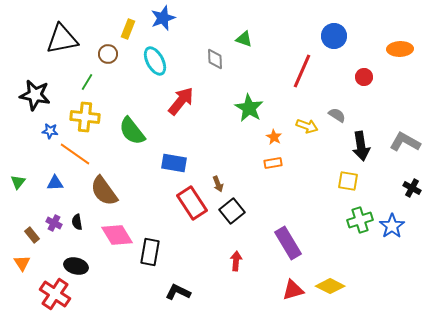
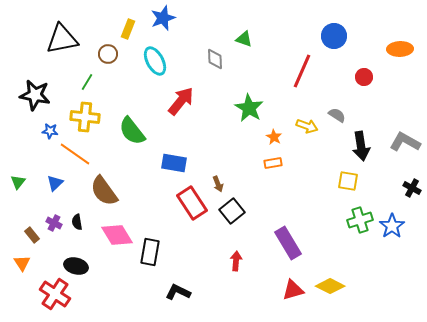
blue triangle at (55, 183): rotated 42 degrees counterclockwise
